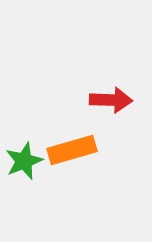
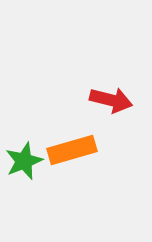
red arrow: rotated 12 degrees clockwise
